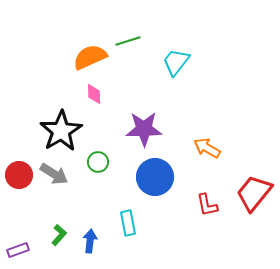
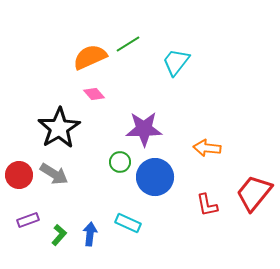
green line: moved 3 px down; rotated 15 degrees counterclockwise
pink diamond: rotated 40 degrees counterclockwise
black star: moved 2 px left, 3 px up
orange arrow: rotated 24 degrees counterclockwise
green circle: moved 22 px right
cyan rectangle: rotated 55 degrees counterclockwise
blue arrow: moved 7 px up
purple rectangle: moved 10 px right, 30 px up
